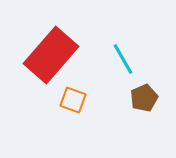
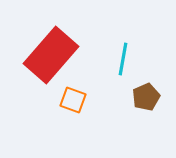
cyan line: rotated 40 degrees clockwise
brown pentagon: moved 2 px right, 1 px up
